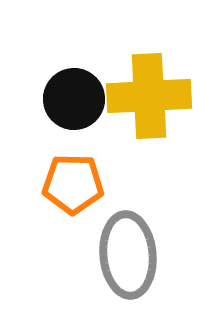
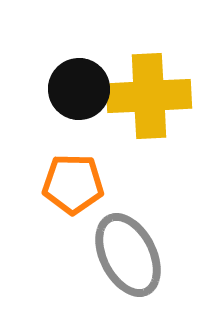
black circle: moved 5 px right, 10 px up
gray ellipse: rotated 22 degrees counterclockwise
